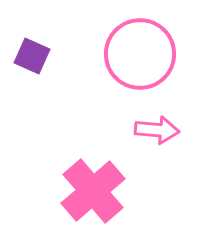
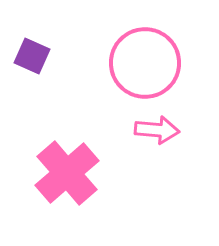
pink circle: moved 5 px right, 9 px down
pink cross: moved 26 px left, 18 px up
